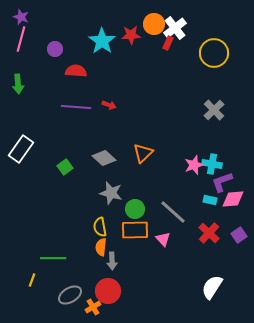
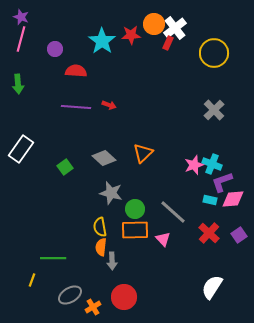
cyan cross: rotated 12 degrees clockwise
red circle: moved 16 px right, 6 px down
